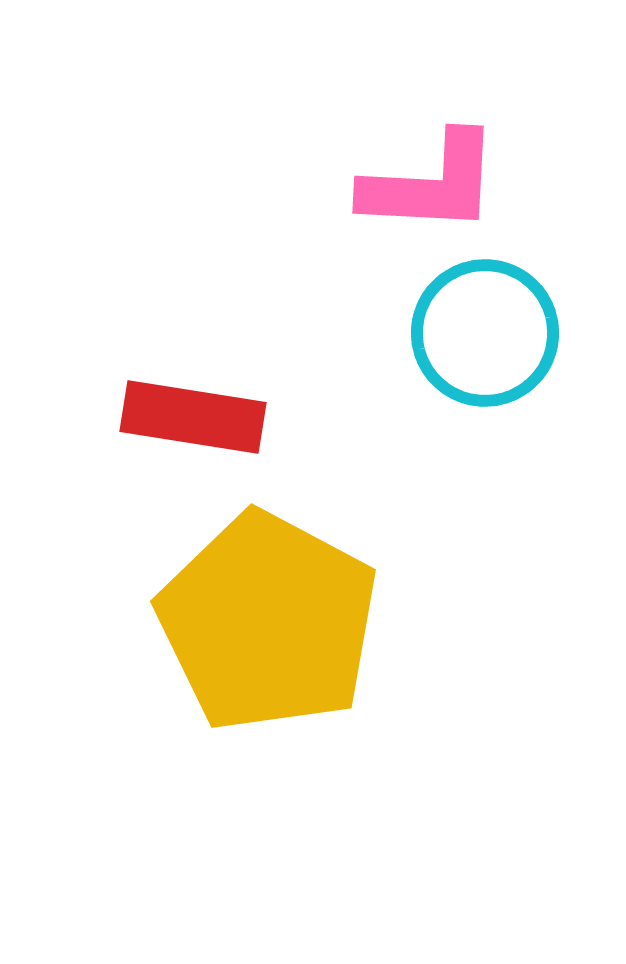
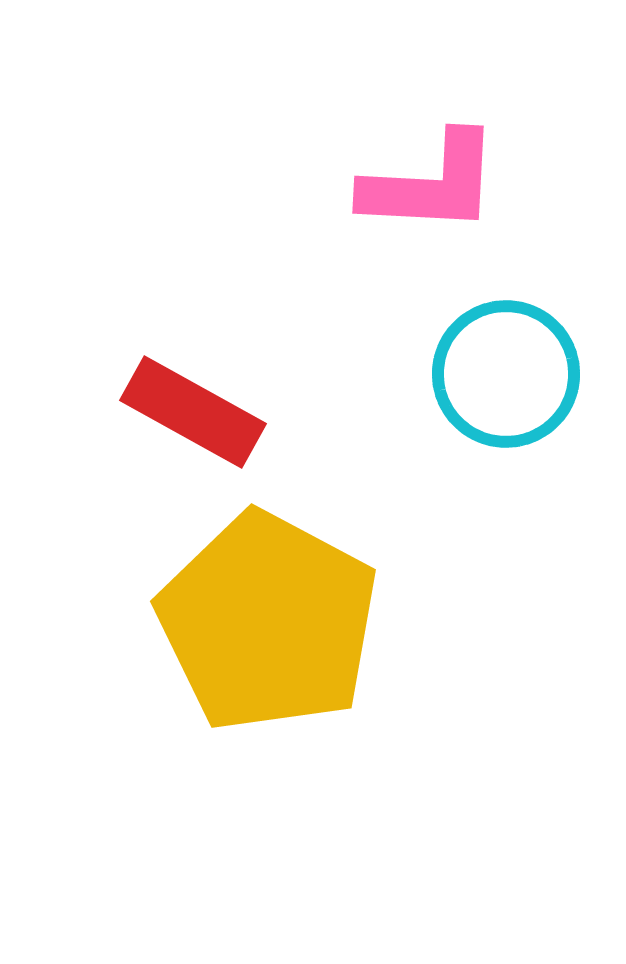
cyan circle: moved 21 px right, 41 px down
red rectangle: moved 5 px up; rotated 20 degrees clockwise
